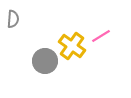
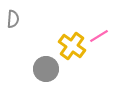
pink line: moved 2 px left
gray circle: moved 1 px right, 8 px down
